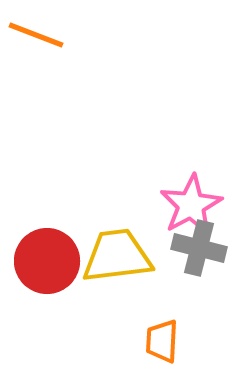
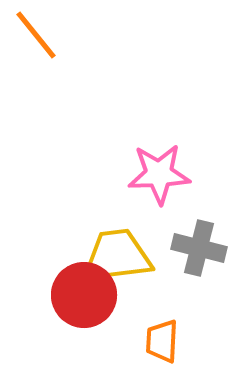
orange line: rotated 30 degrees clockwise
pink star: moved 32 px left, 31 px up; rotated 26 degrees clockwise
red circle: moved 37 px right, 34 px down
